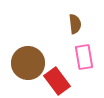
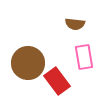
brown semicircle: rotated 102 degrees clockwise
